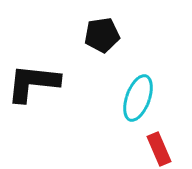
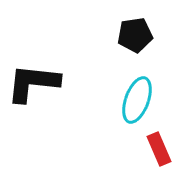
black pentagon: moved 33 px right
cyan ellipse: moved 1 px left, 2 px down
